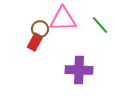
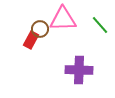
red rectangle: moved 4 px left, 2 px up
